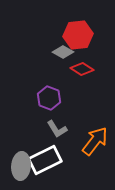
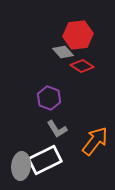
gray diamond: rotated 20 degrees clockwise
red diamond: moved 3 px up
